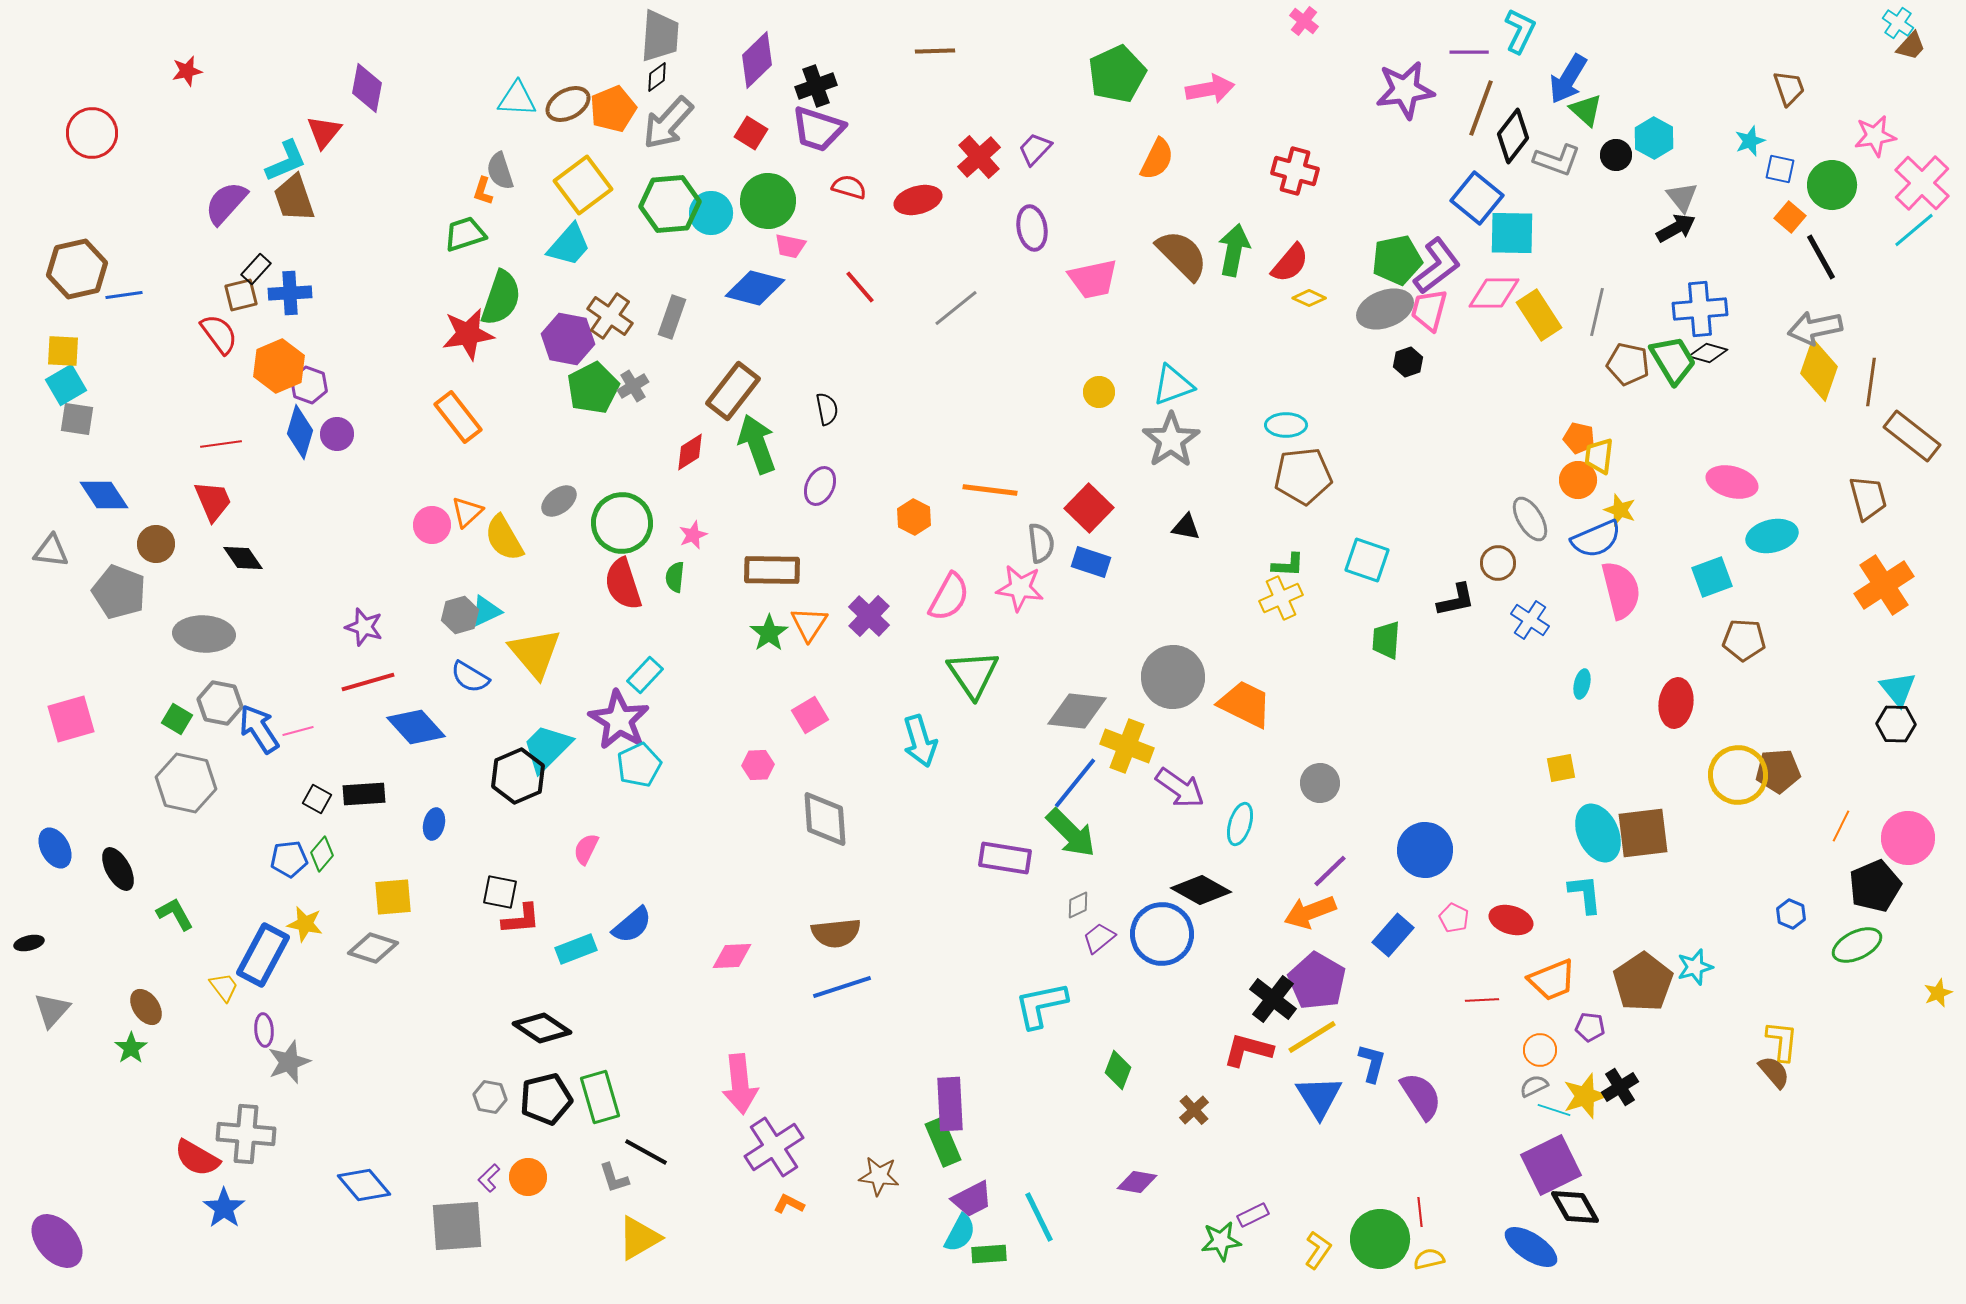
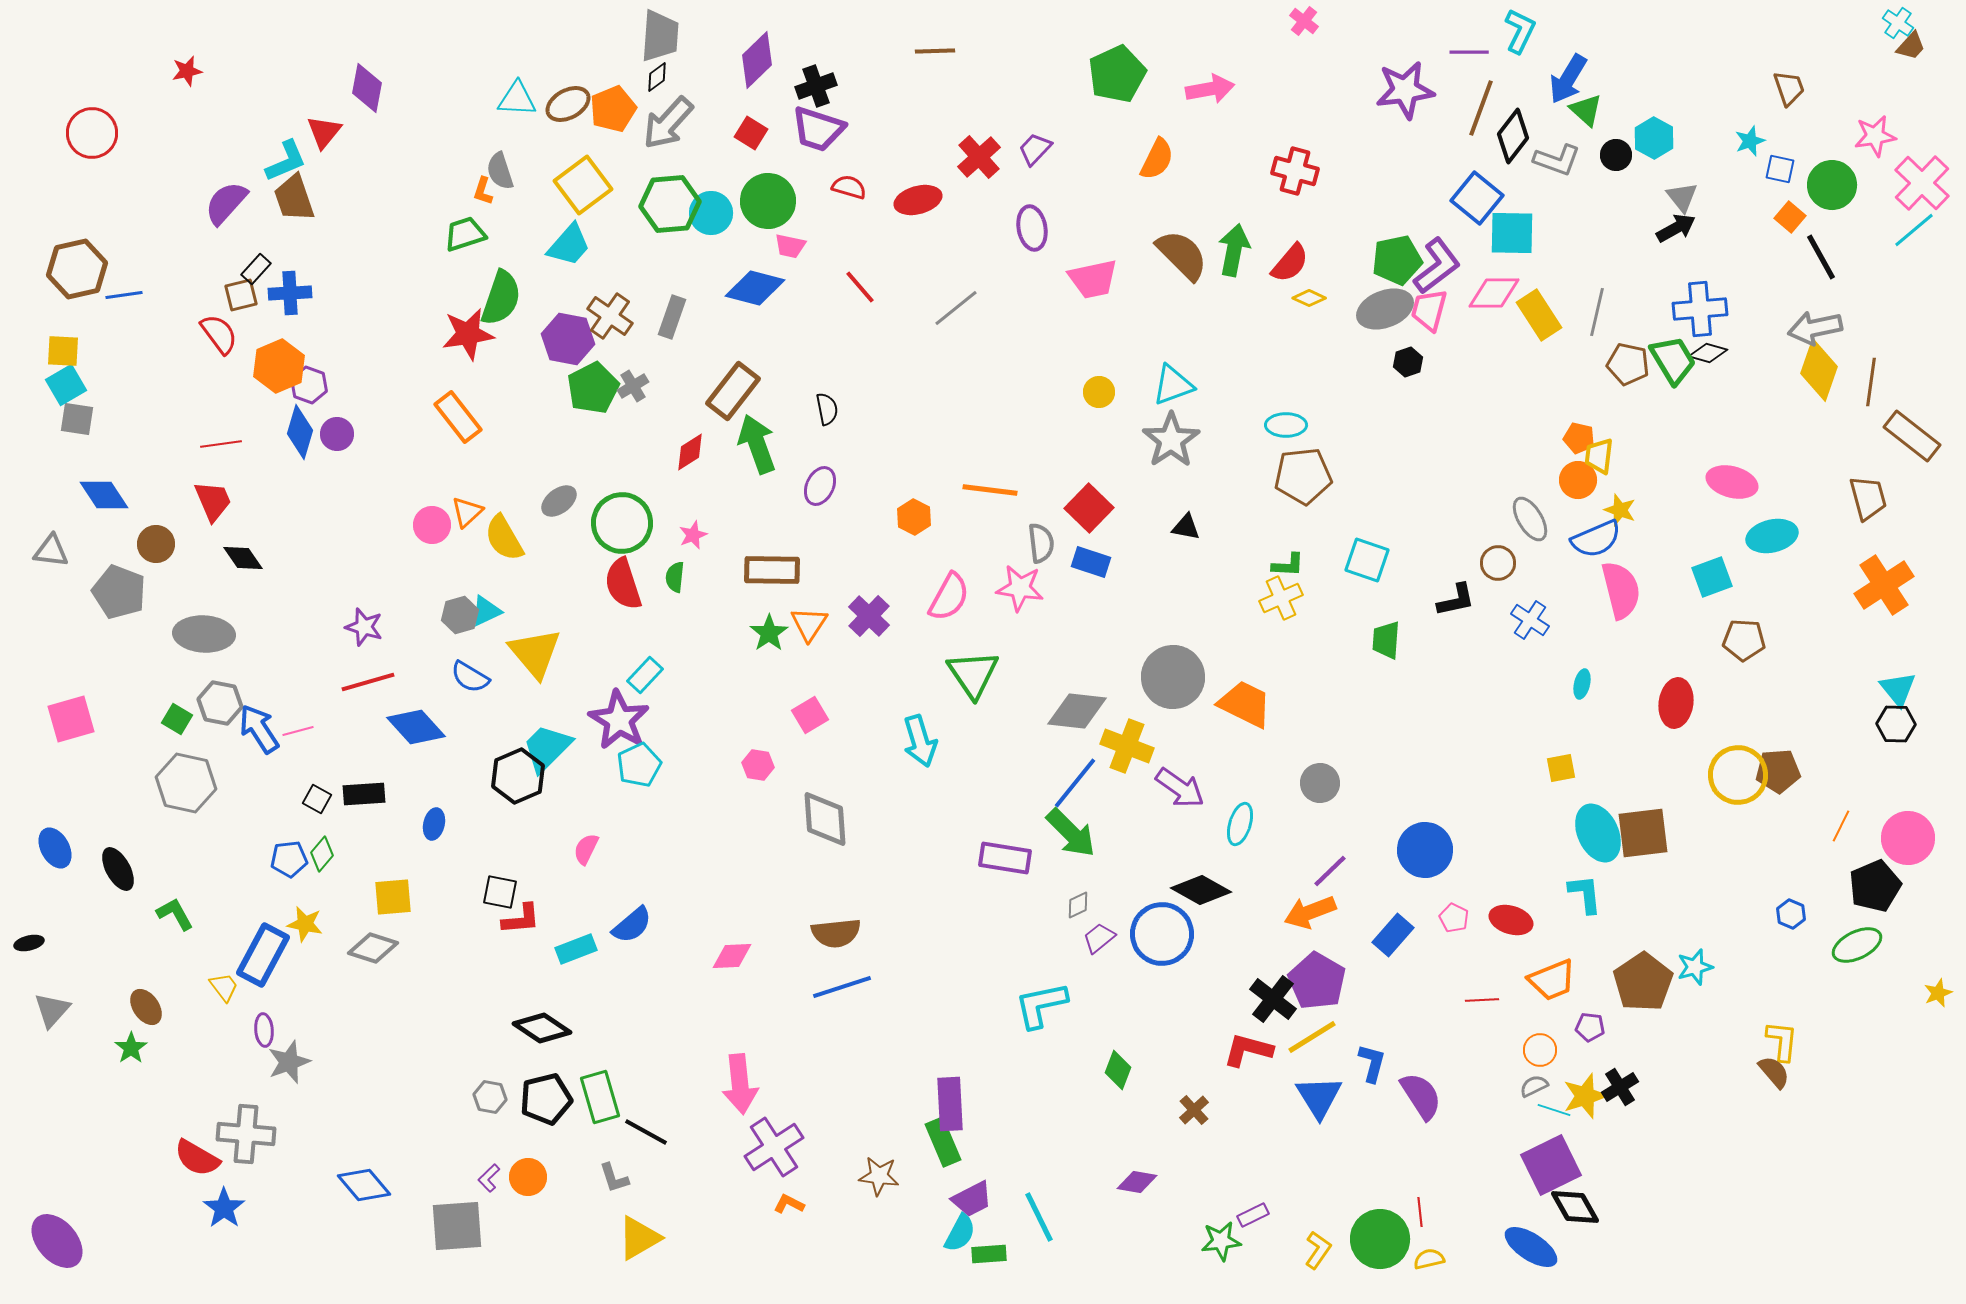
pink hexagon at (758, 765): rotated 12 degrees clockwise
black line at (646, 1152): moved 20 px up
